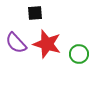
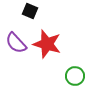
black square: moved 5 px left, 2 px up; rotated 28 degrees clockwise
green circle: moved 4 px left, 22 px down
